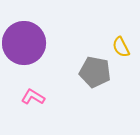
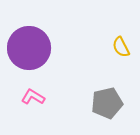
purple circle: moved 5 px right, 5 px down
gray pentagon: moved 12 px right, 31 px down; rotated 24 degrees counterclockwise
